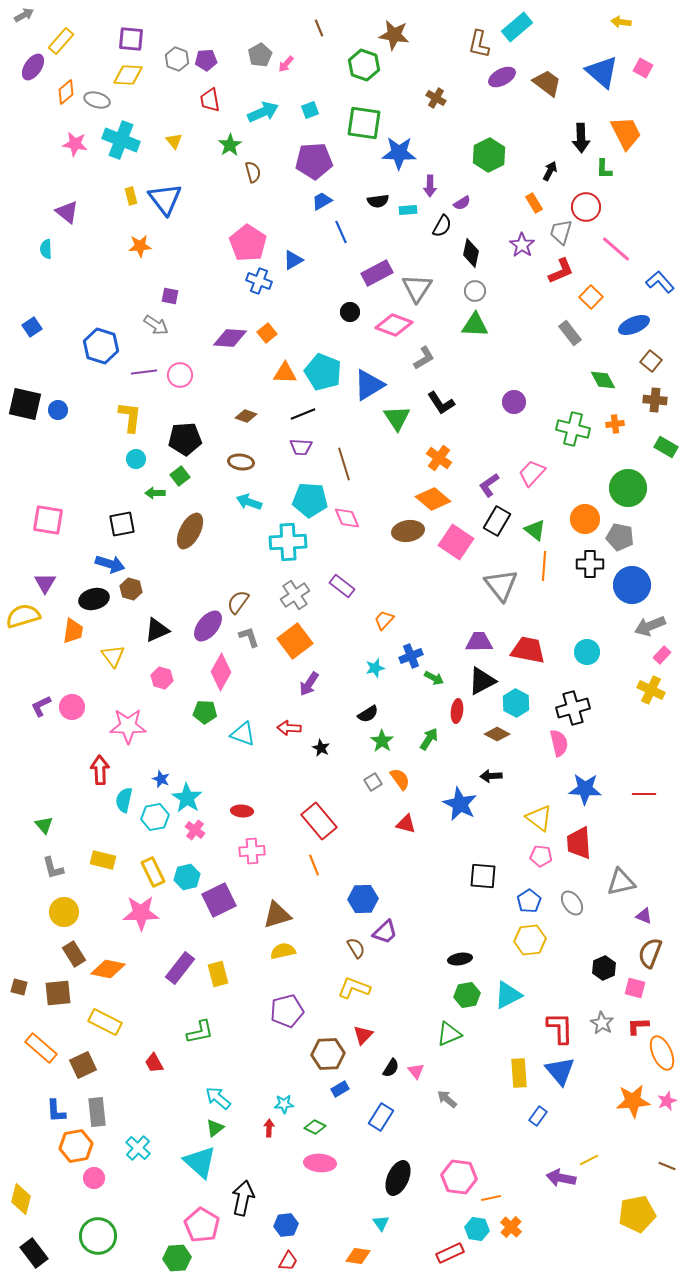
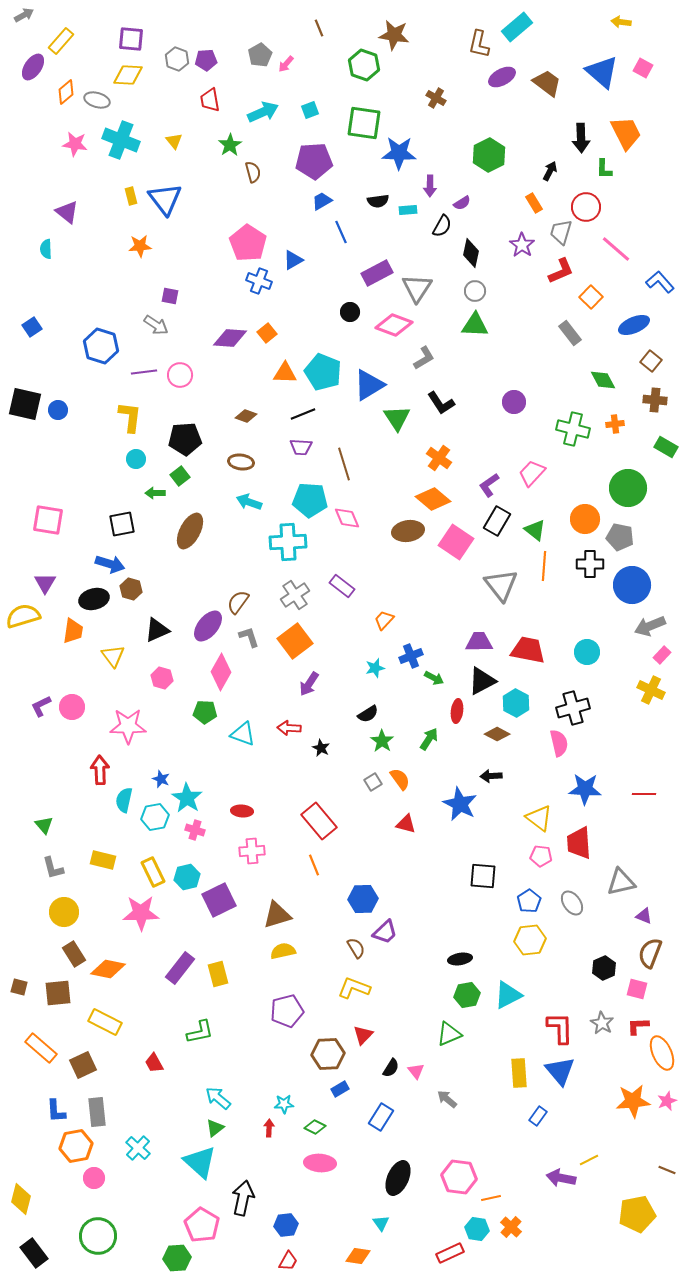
pink cross at (195, 830): rotated 18 degrees counterclockwise
pink square at (635, 988): moved 2 px right, 1 px down
brown line at (667, 1166): moved 4 px down
